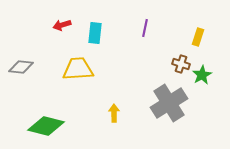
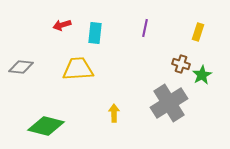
yellow rectangle: moved 5 px up
